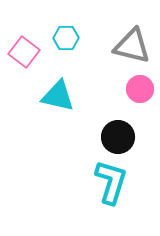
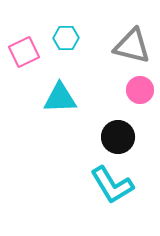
pink square: rotated 28 degrees clockwise
pink circle: moved 1 px down
cyan triangle: moved 2 px right, 2 px down; rotated 15 degrees counterclockwise
cyan L-shape: moved 1 px right, 3 px down; rotated 132 degrees clockwise
